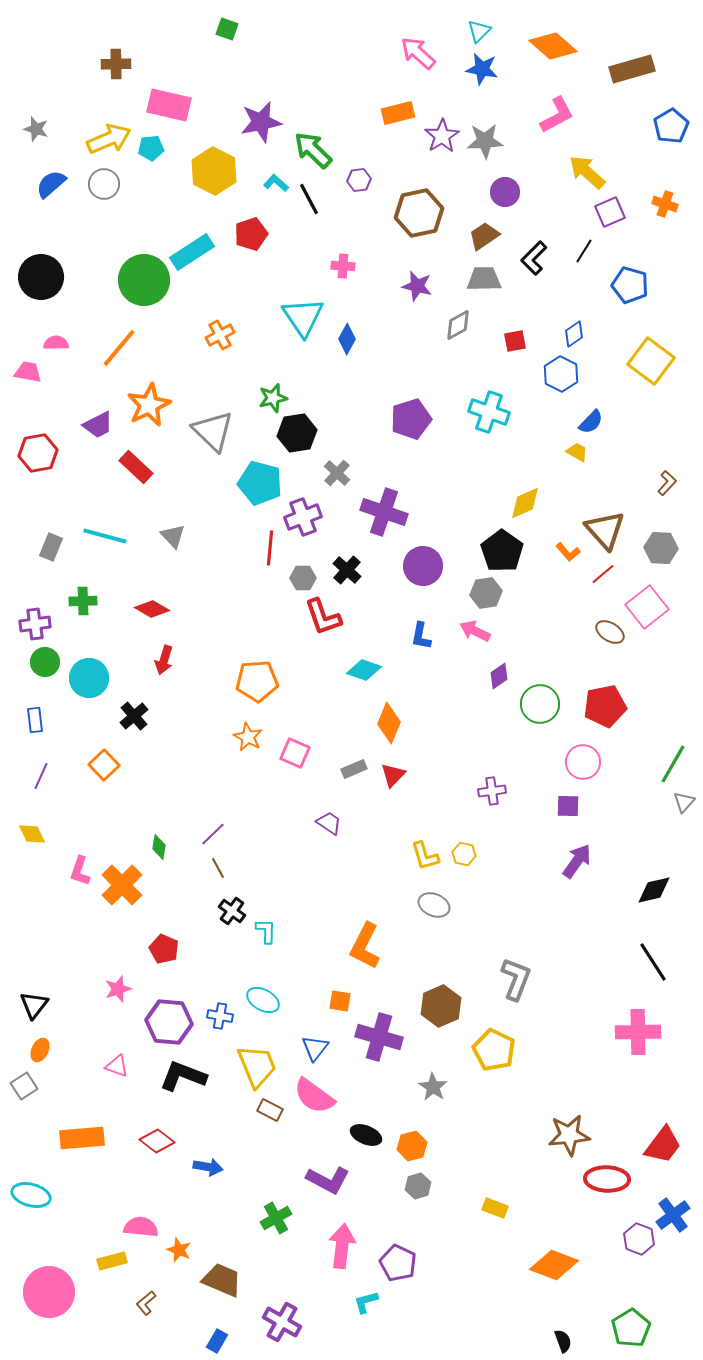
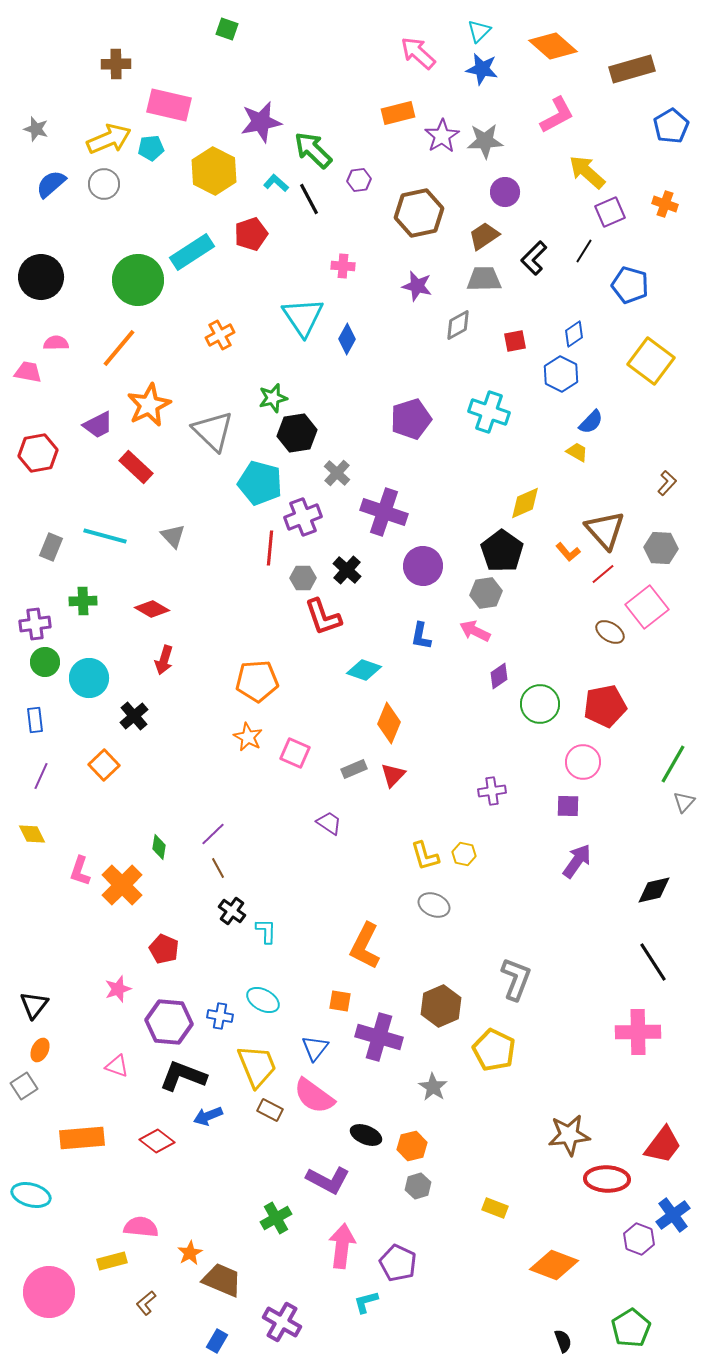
green circle at (144, 280): moved 6 px left
blue arrow at (208, 1167): moved 51 px up; rotated 148 degrees clockwise
orange star at (179, 1250): moved 11 px right, 3 px down; rotated 20 degrees clockwise
